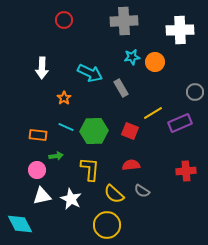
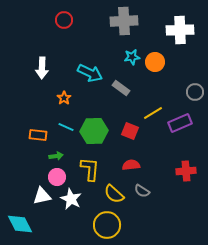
gray rectangle: rotated 24 degrees counterclockwise
pink circle: moved 20 px right, 7 px down
